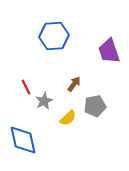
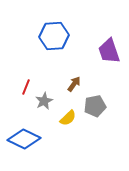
red line: rotated 49 degrees clockwise
blue diamond: moved 1 px right, 1 px up; rotated 52 degrees counterclockwise
